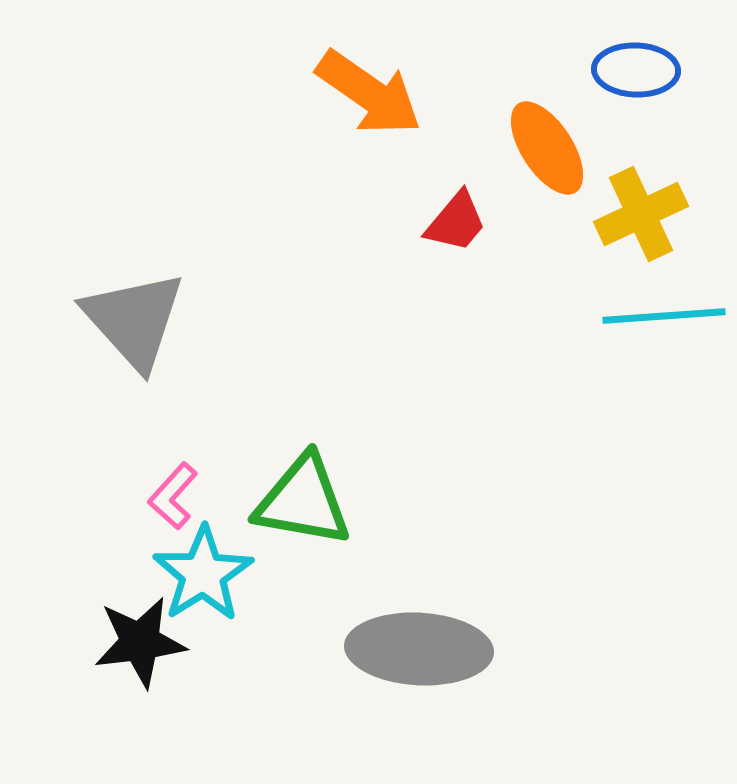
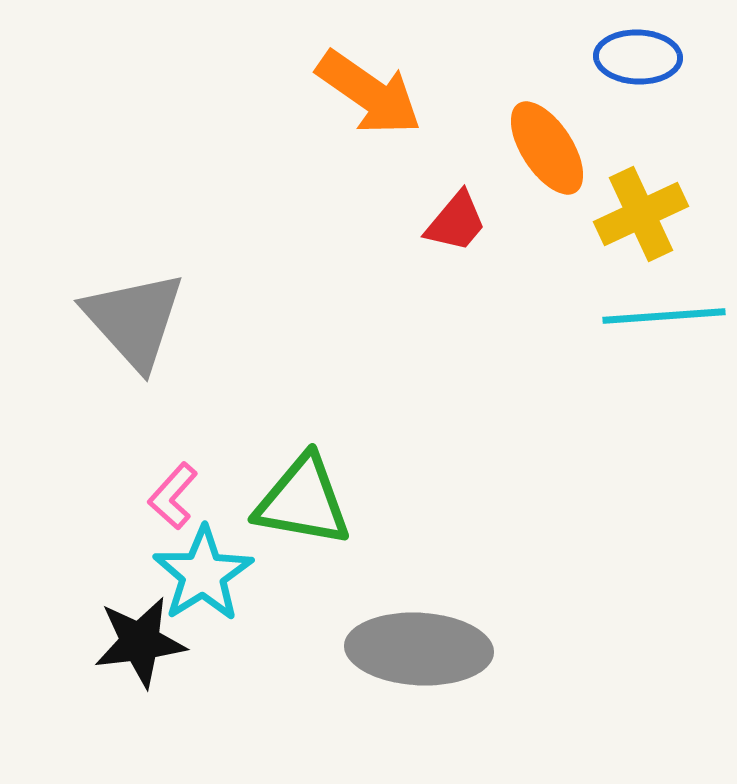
blue ellipse: moved 2 px right, 13 px up
